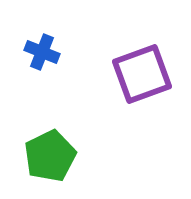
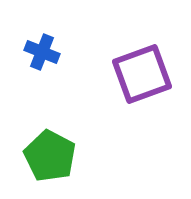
green pentagon: rotated 18 degrees counterclockwise
